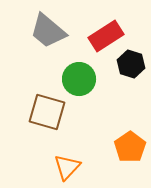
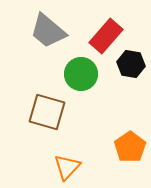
red rectangle: rotated 16 degrees counterclockwise
black hexagon: rotated 8 degrees counterclockwise
green circle: moved 2 px right, 5 px up
